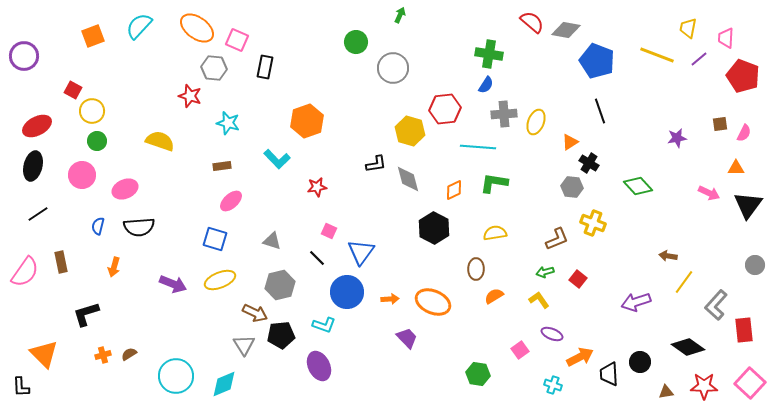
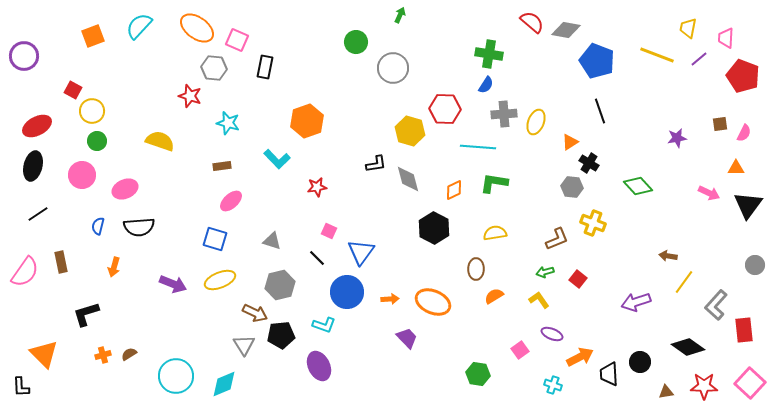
red hexagon at (445, 109): rotated 8 degrees clockwise
